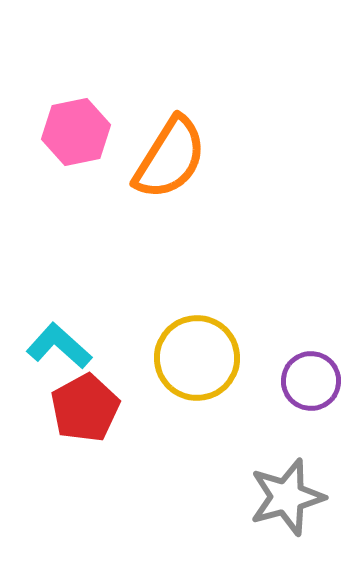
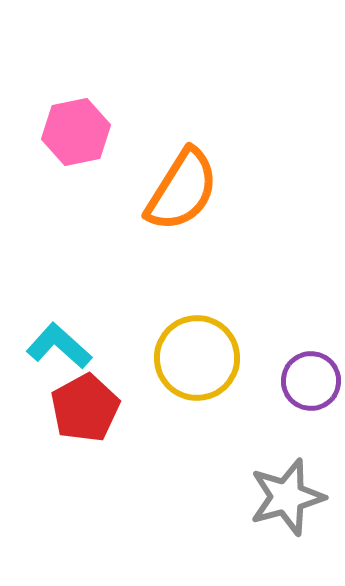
orange semicircle: moved 12 px right, 32 px down
